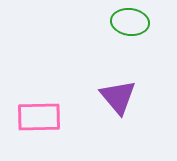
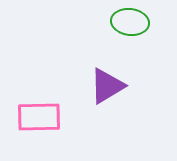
purple triangle: moved 11 px left, 11 px up; rotated 39 degrees clockwise
